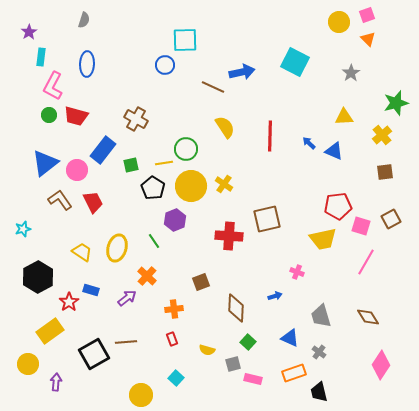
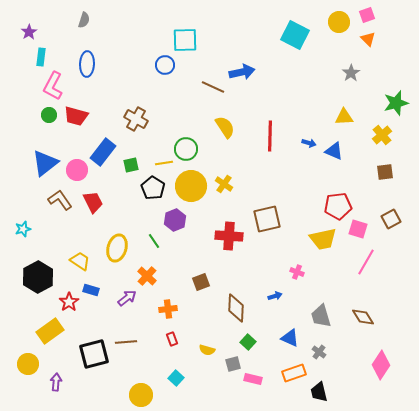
cyan square at (295, 62): moved 27 px up
blue arrow at (309, 143): rotated 152 degrees clockwise
blue rectangle at (103, 150): moved 2 px down
pink square at (361, 226): moved 3 px left, 3 px down
yellow trapezoid at (82, 252): moved 2 px left, 9 px down
orange cross at (174, 309): moved 6 px left
brown diamond at (368, 317): moved 5 px left
black square at (94, 354): rotated 16 degrees clockwise
